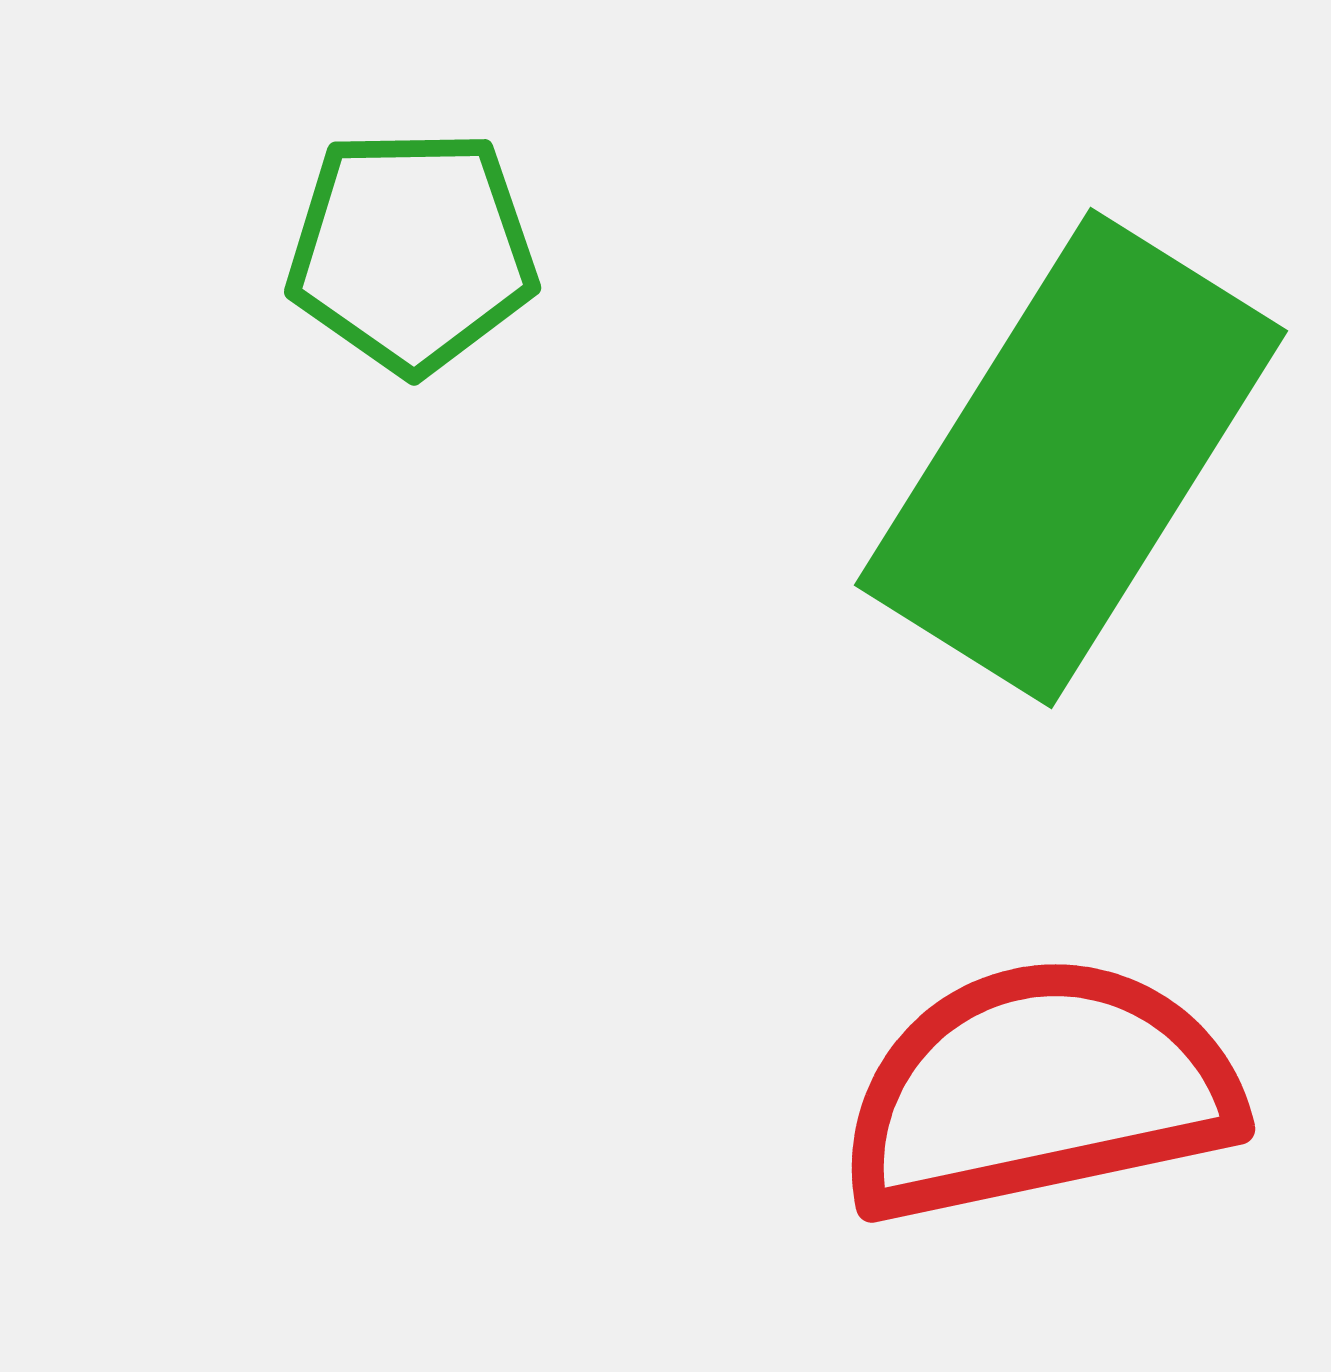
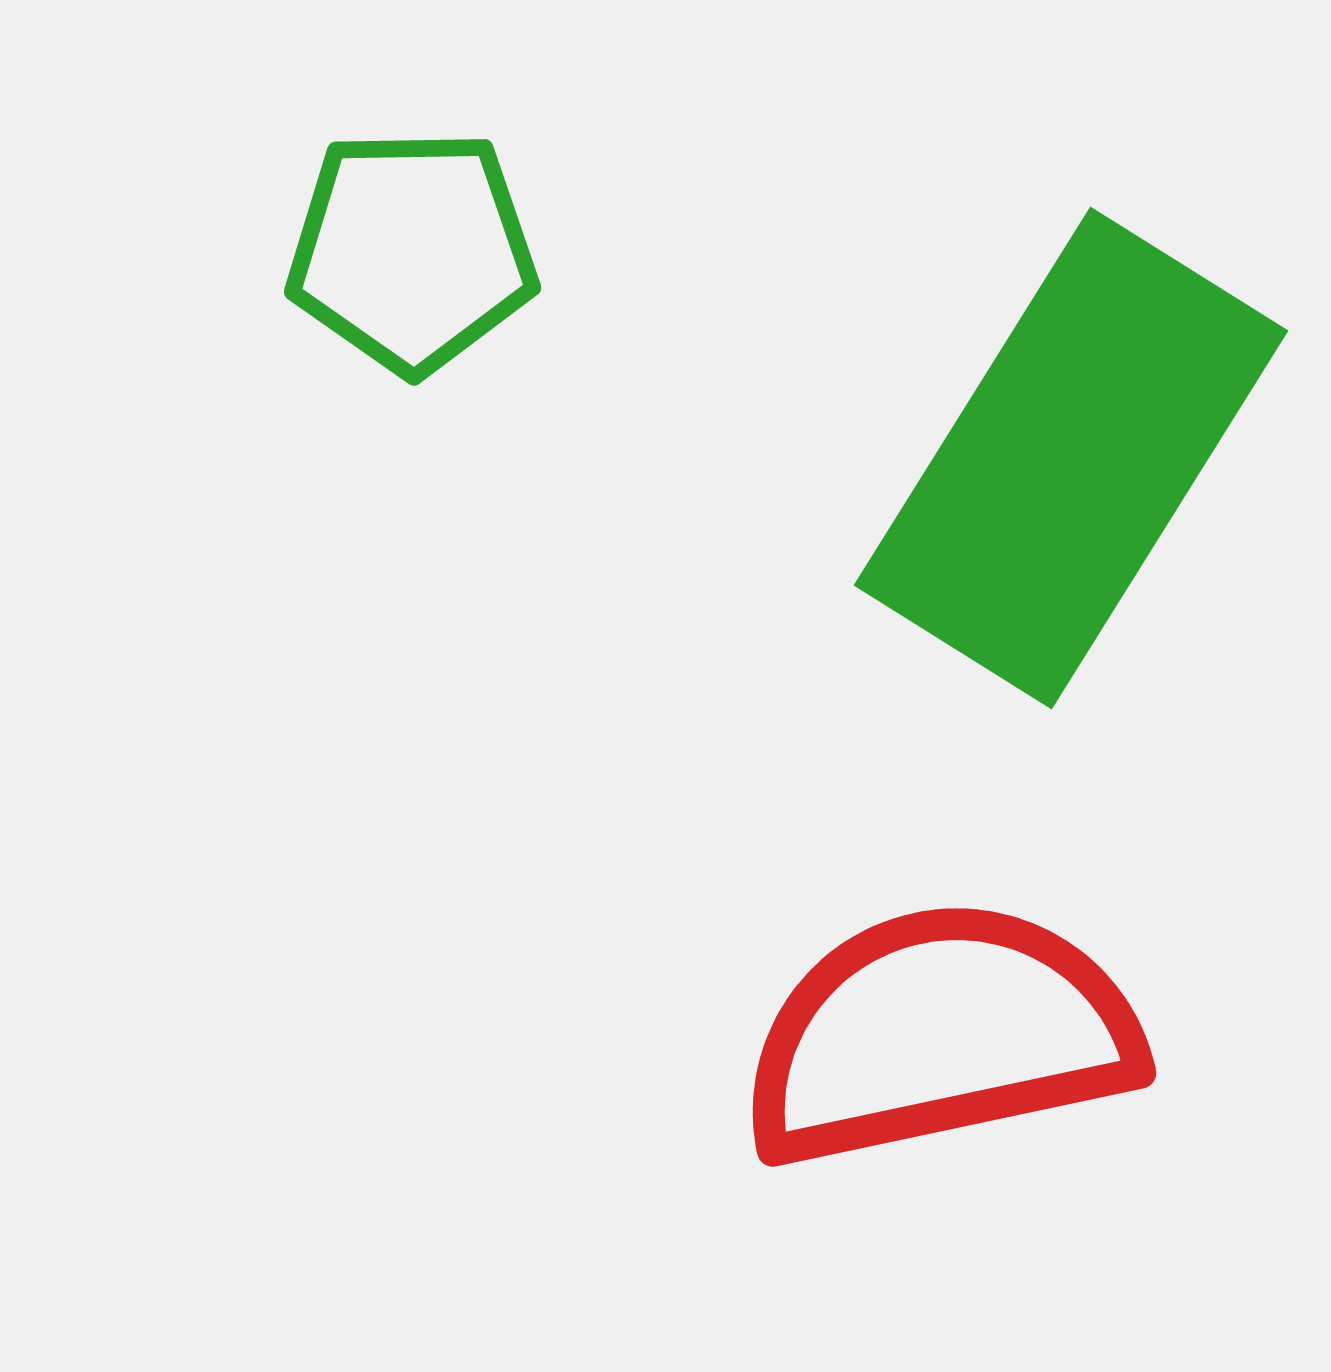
red semicircle: moved 99 px left, 56 px up
